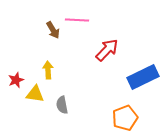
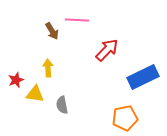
brown arrow: moved 1 px left, 1 px down
yellow arrow: moved 2 px up
orange pentagon: rotated 10 degrees clockwise
